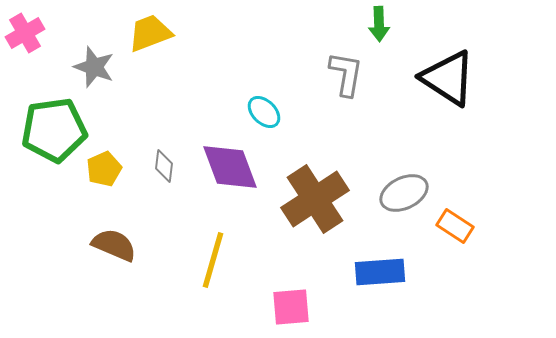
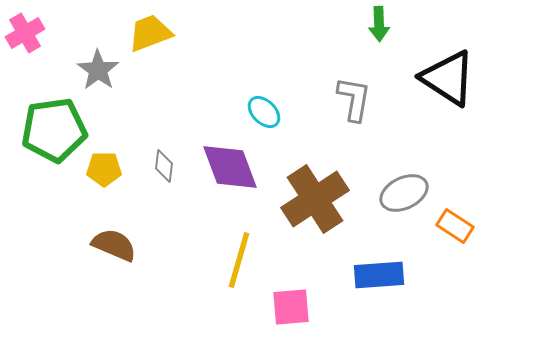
gray star: moved 4 px right, 3 px down; rotated 15 degrees clockwise
gray L-shape: moved 8 px right, 25 px down
yellow pentagon: rotated 24 degrees clockwise
yellow line: moved 26 px right
blue rectangle: moved 1 px left, 3 px down
